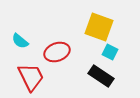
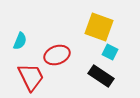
cyan semicircle: rotated 108 degrees counterclockwise
red ellipse: moved 3 px down
